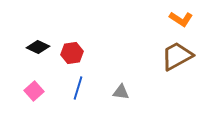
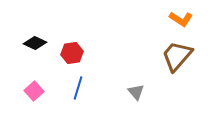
black diamond: moved 3 px left, 4 px up
brown trapezoid: rotated 20 degrees counterclockwise
gray triangle: moved 15 px right; rotated 42 degrees clockwise
